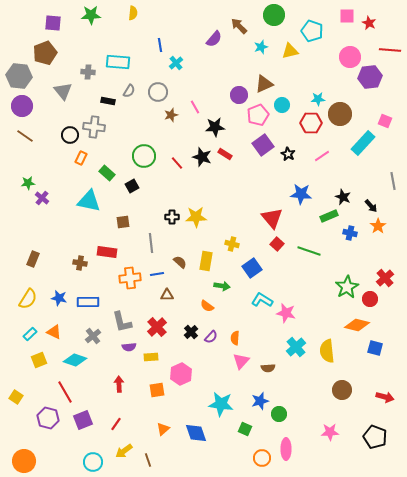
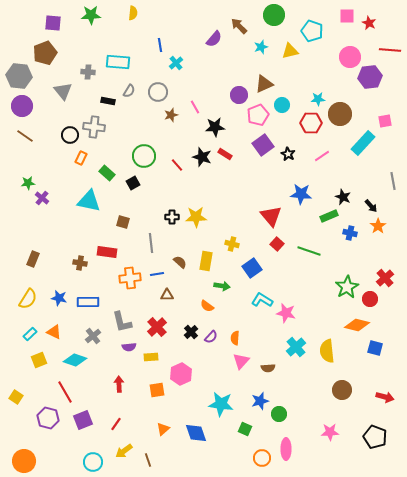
pink square at (385, 121): rotated 32 degrees counterclockwise
red line at (177, 163): moved 2 px down
black square at (132, 186): moved 1 px right, 3 px up
red triangle at (272, 218): moved 1 px left, 2 px up
brown square at (123, 222): rotated 24 degrees clockwise
